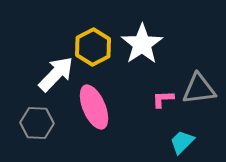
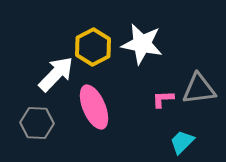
white star: rotated 27 degrees counterclockwise
